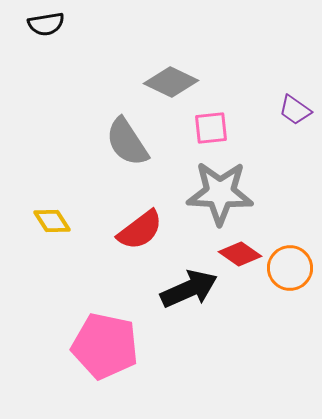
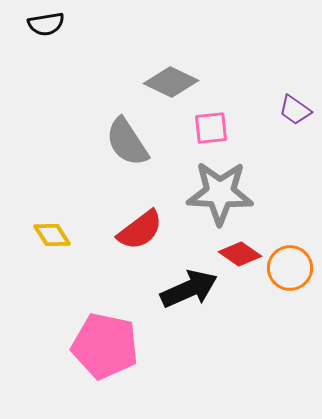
yellow diamond: moved 14 px down
